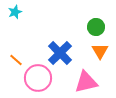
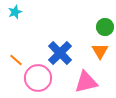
green circle: moved 9 px right
